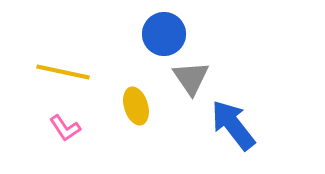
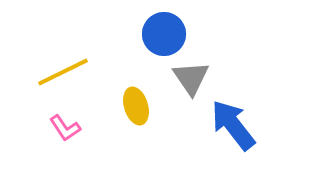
yellow line: rotated 38 degrees counterclockwise
